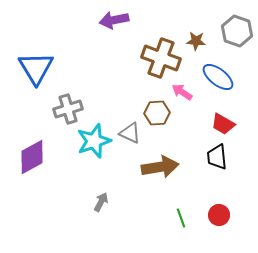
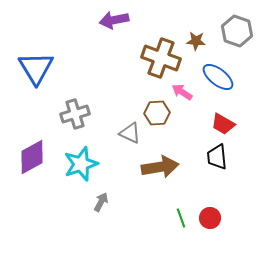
gray cross: moved 7 px right, 5 px down
cyan star: moved 13 px left, 23 px down
red circle: moved 9 px left, 3 px down
